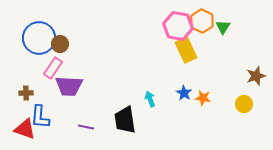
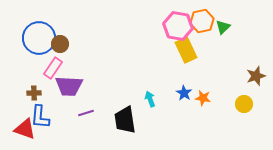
orange hexagon: rotated 20 degrees clockwise
green triangle: rotated 14 degrees clockwise
brown cross: moved 8 px right
purple line: moved 14 px up; rotated 28 degrees counterclockwise
